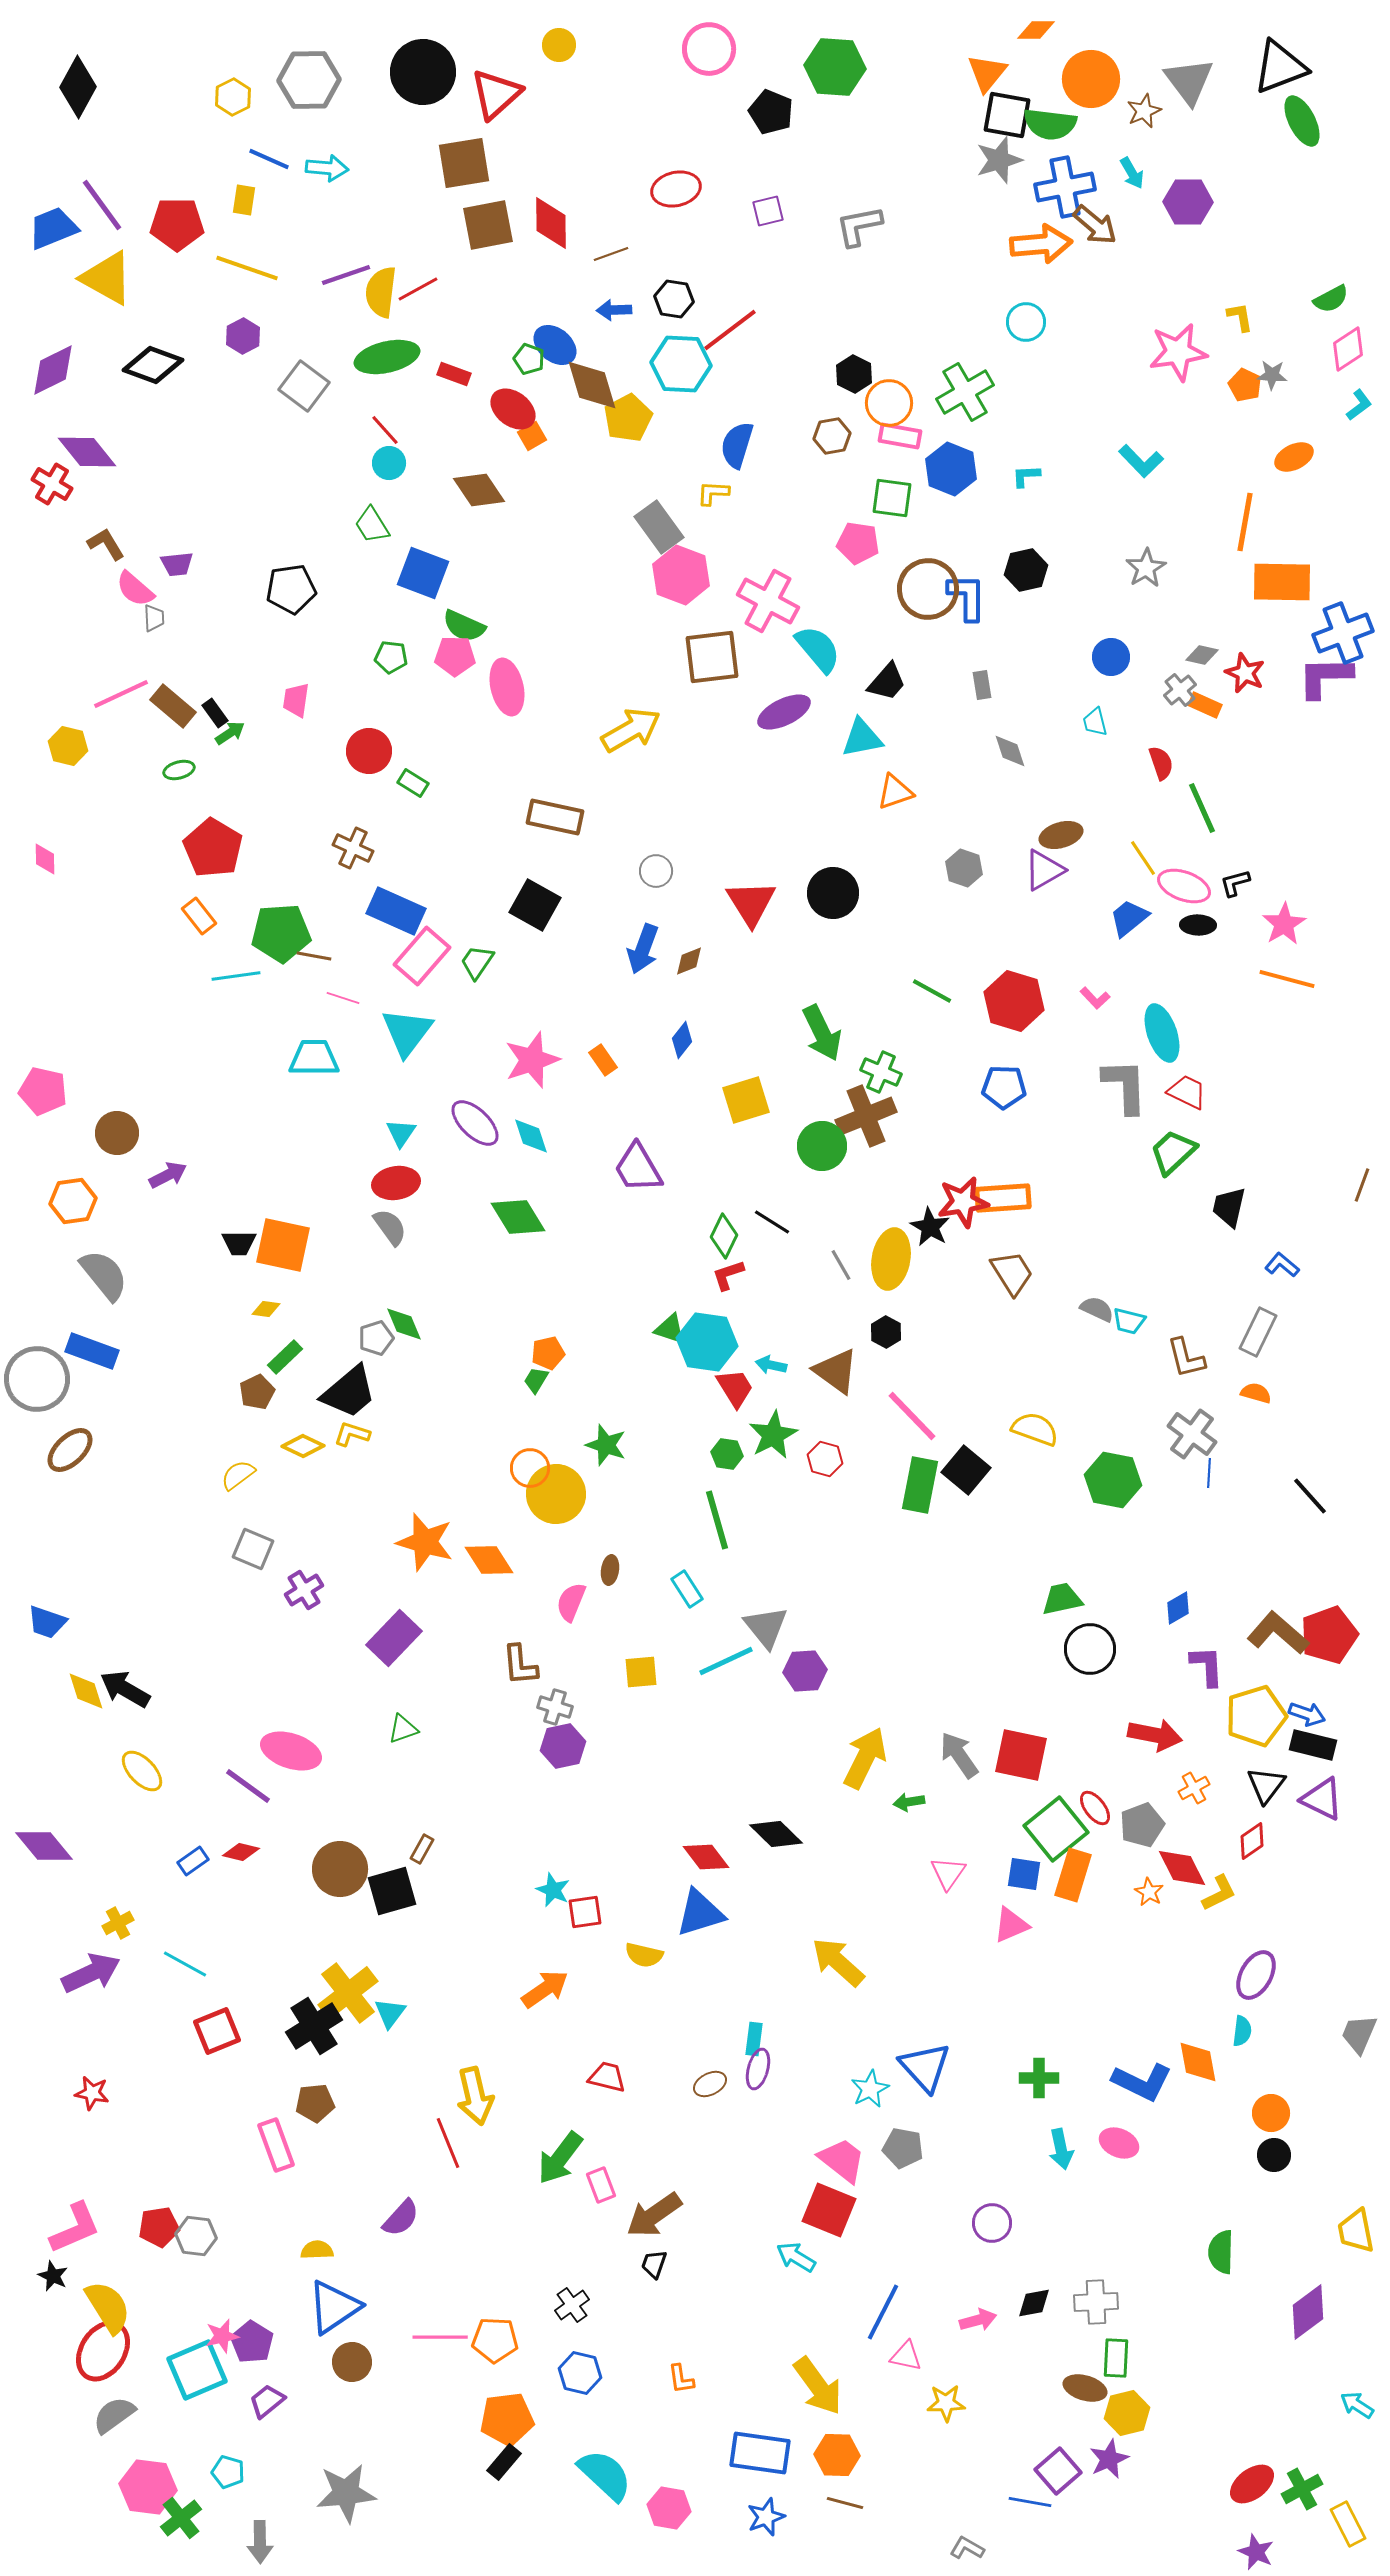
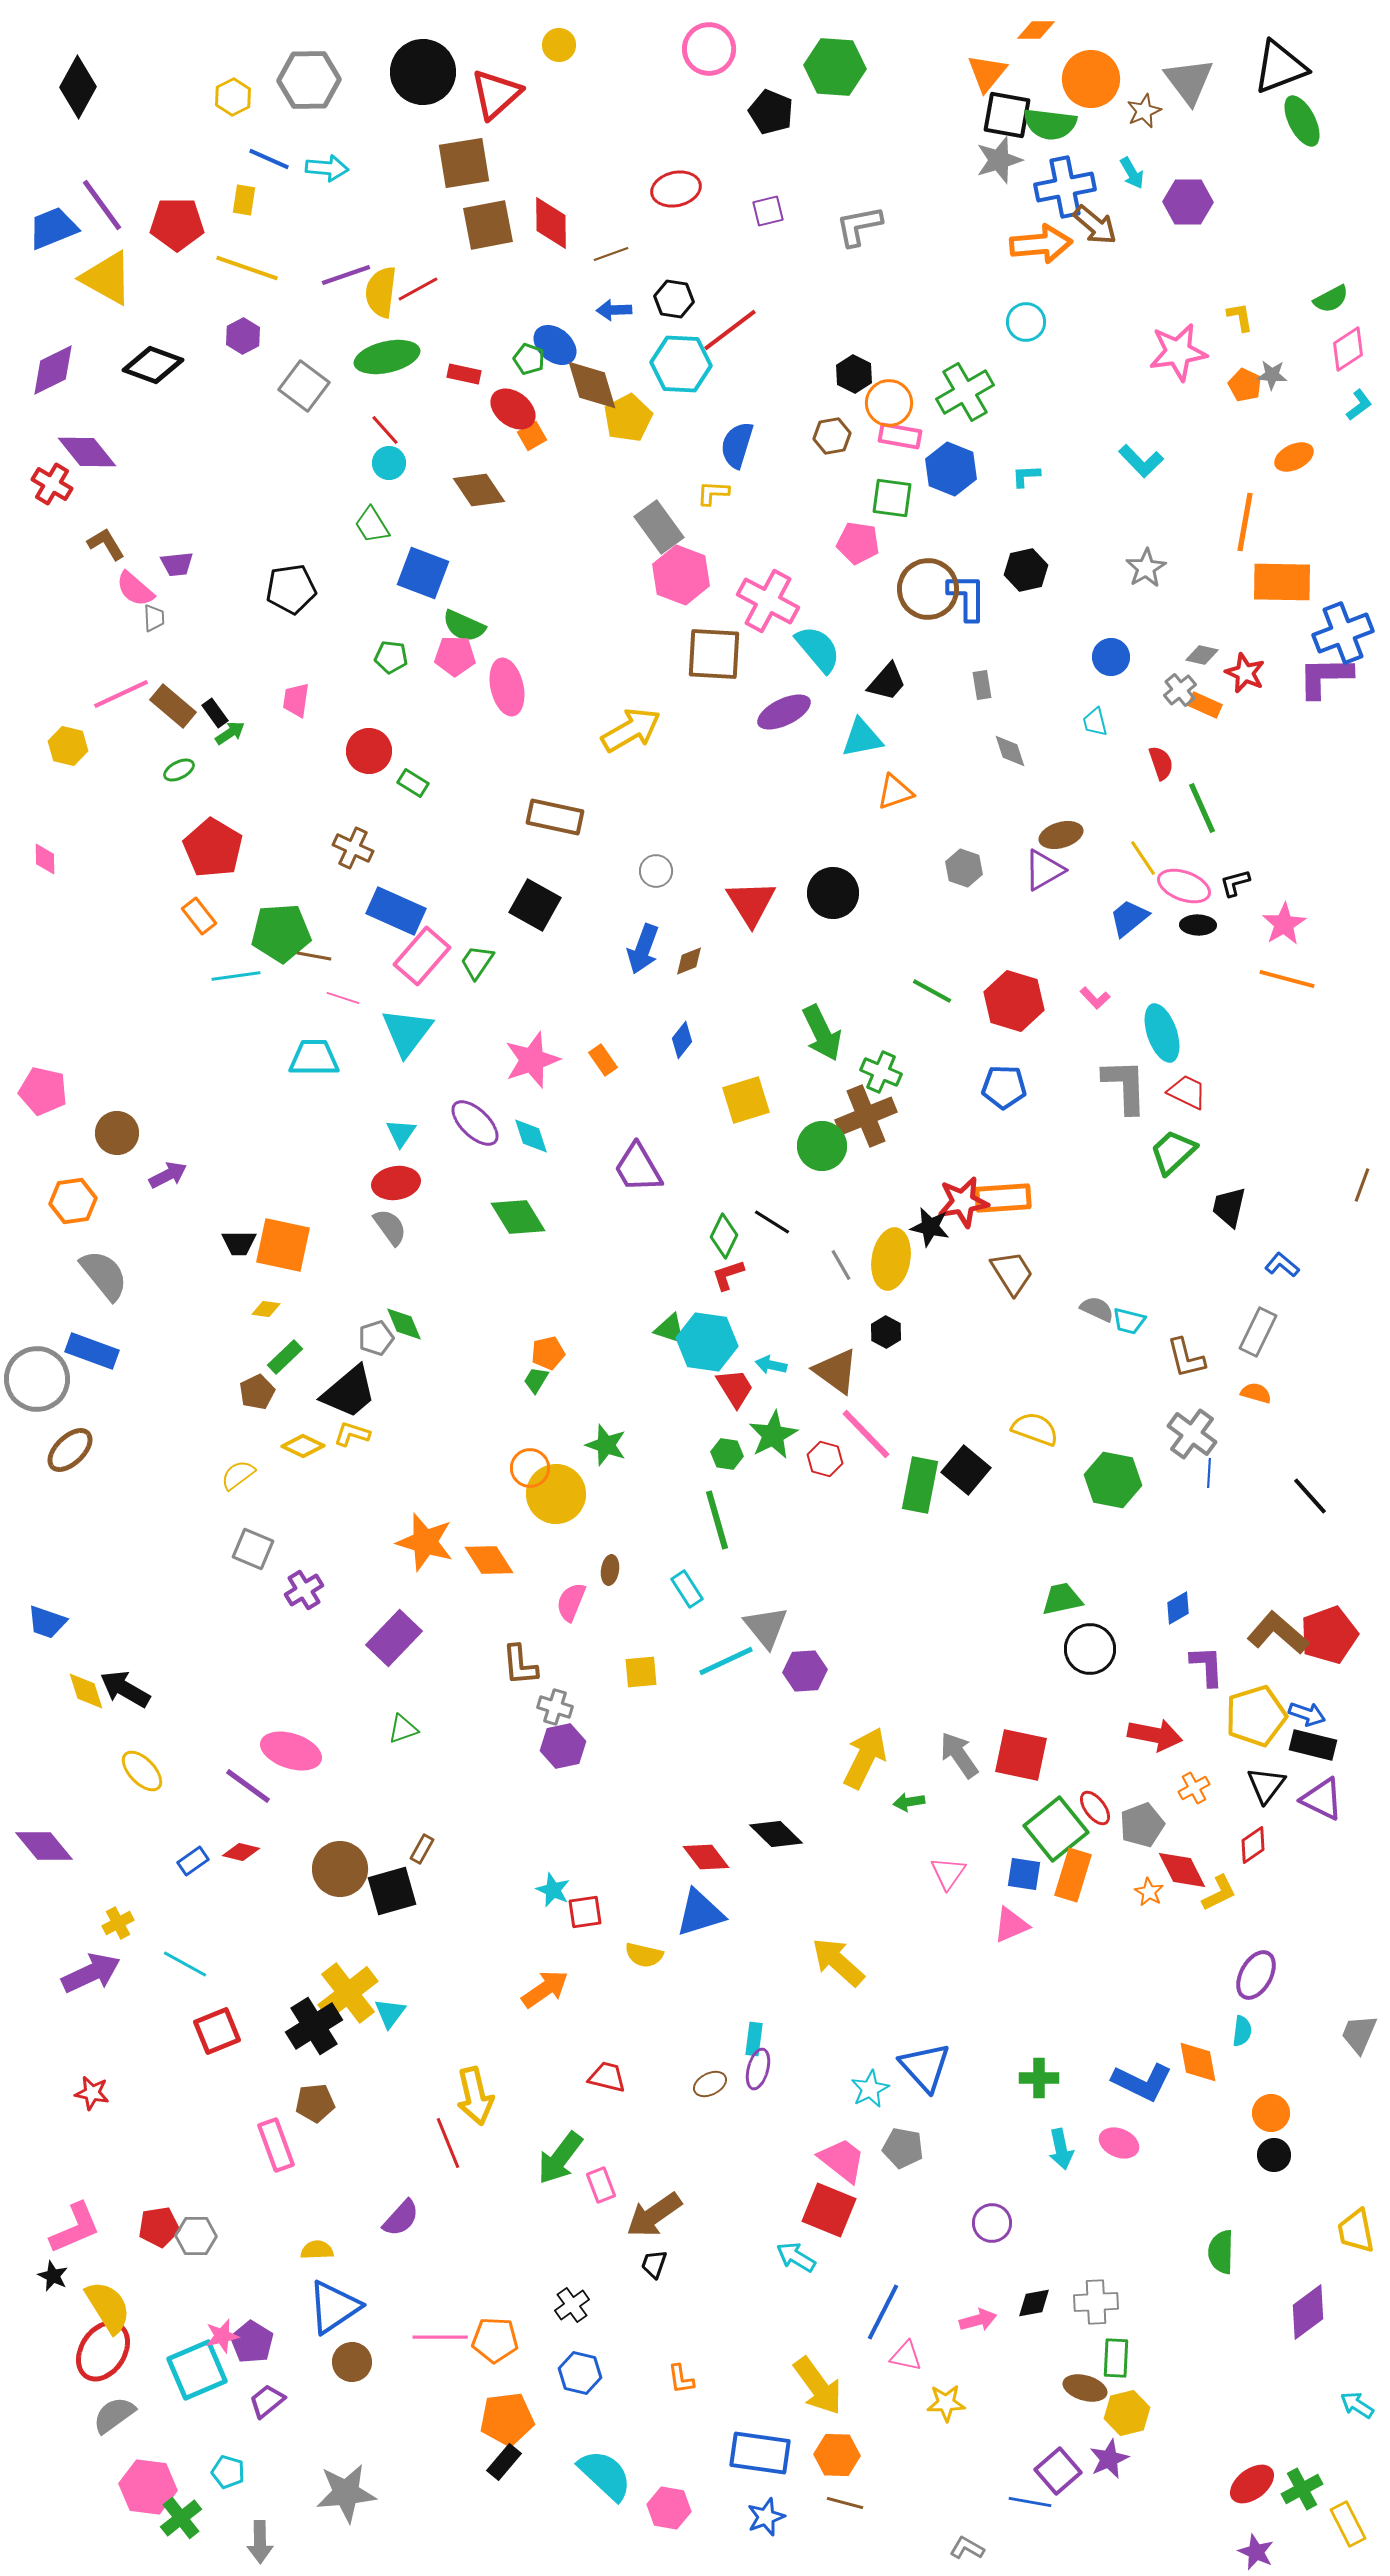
red rectangle at (454, 374): moved 10 px right; rotated 8 degrees counterclockwise
brown square at (712, 657): moved 2 px right, 3 px up; rotated 10 degrees clockwise
green ellipse at (179, 770): rotated 12 degrees counterclockwise
black star at (930, 1227): rotated 18 degrees counterclockwise
pink line at (912, 1416): moved 46 px left, 18 px down
red diamond at (1252, 1841): moved 1 px right, 4 px down
red diamond at (1182, 1868): moved 2 px down
gray hexagon at (196, 2236): rotated 6 degrees counterclockwise
